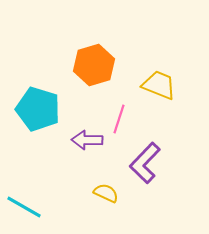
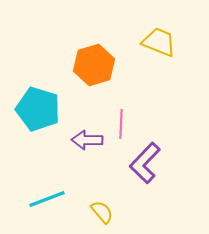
yellow trapezoid: moved 43 px up
pink line: moved 2 px right, 5 px down; rotated 16 degrees counterclockwise
yellow semicircle: moved 4 px left, 19 px down; rotated 25 degrees clockwise
cyan line: moved 23 px right, 8 px up; rotated 51 degrees counterclockwise
